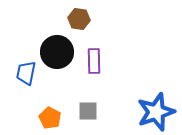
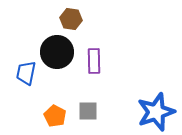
brown hexagon: moved 8 px left
orange pentagon: moved 5 px right, 2 px up
